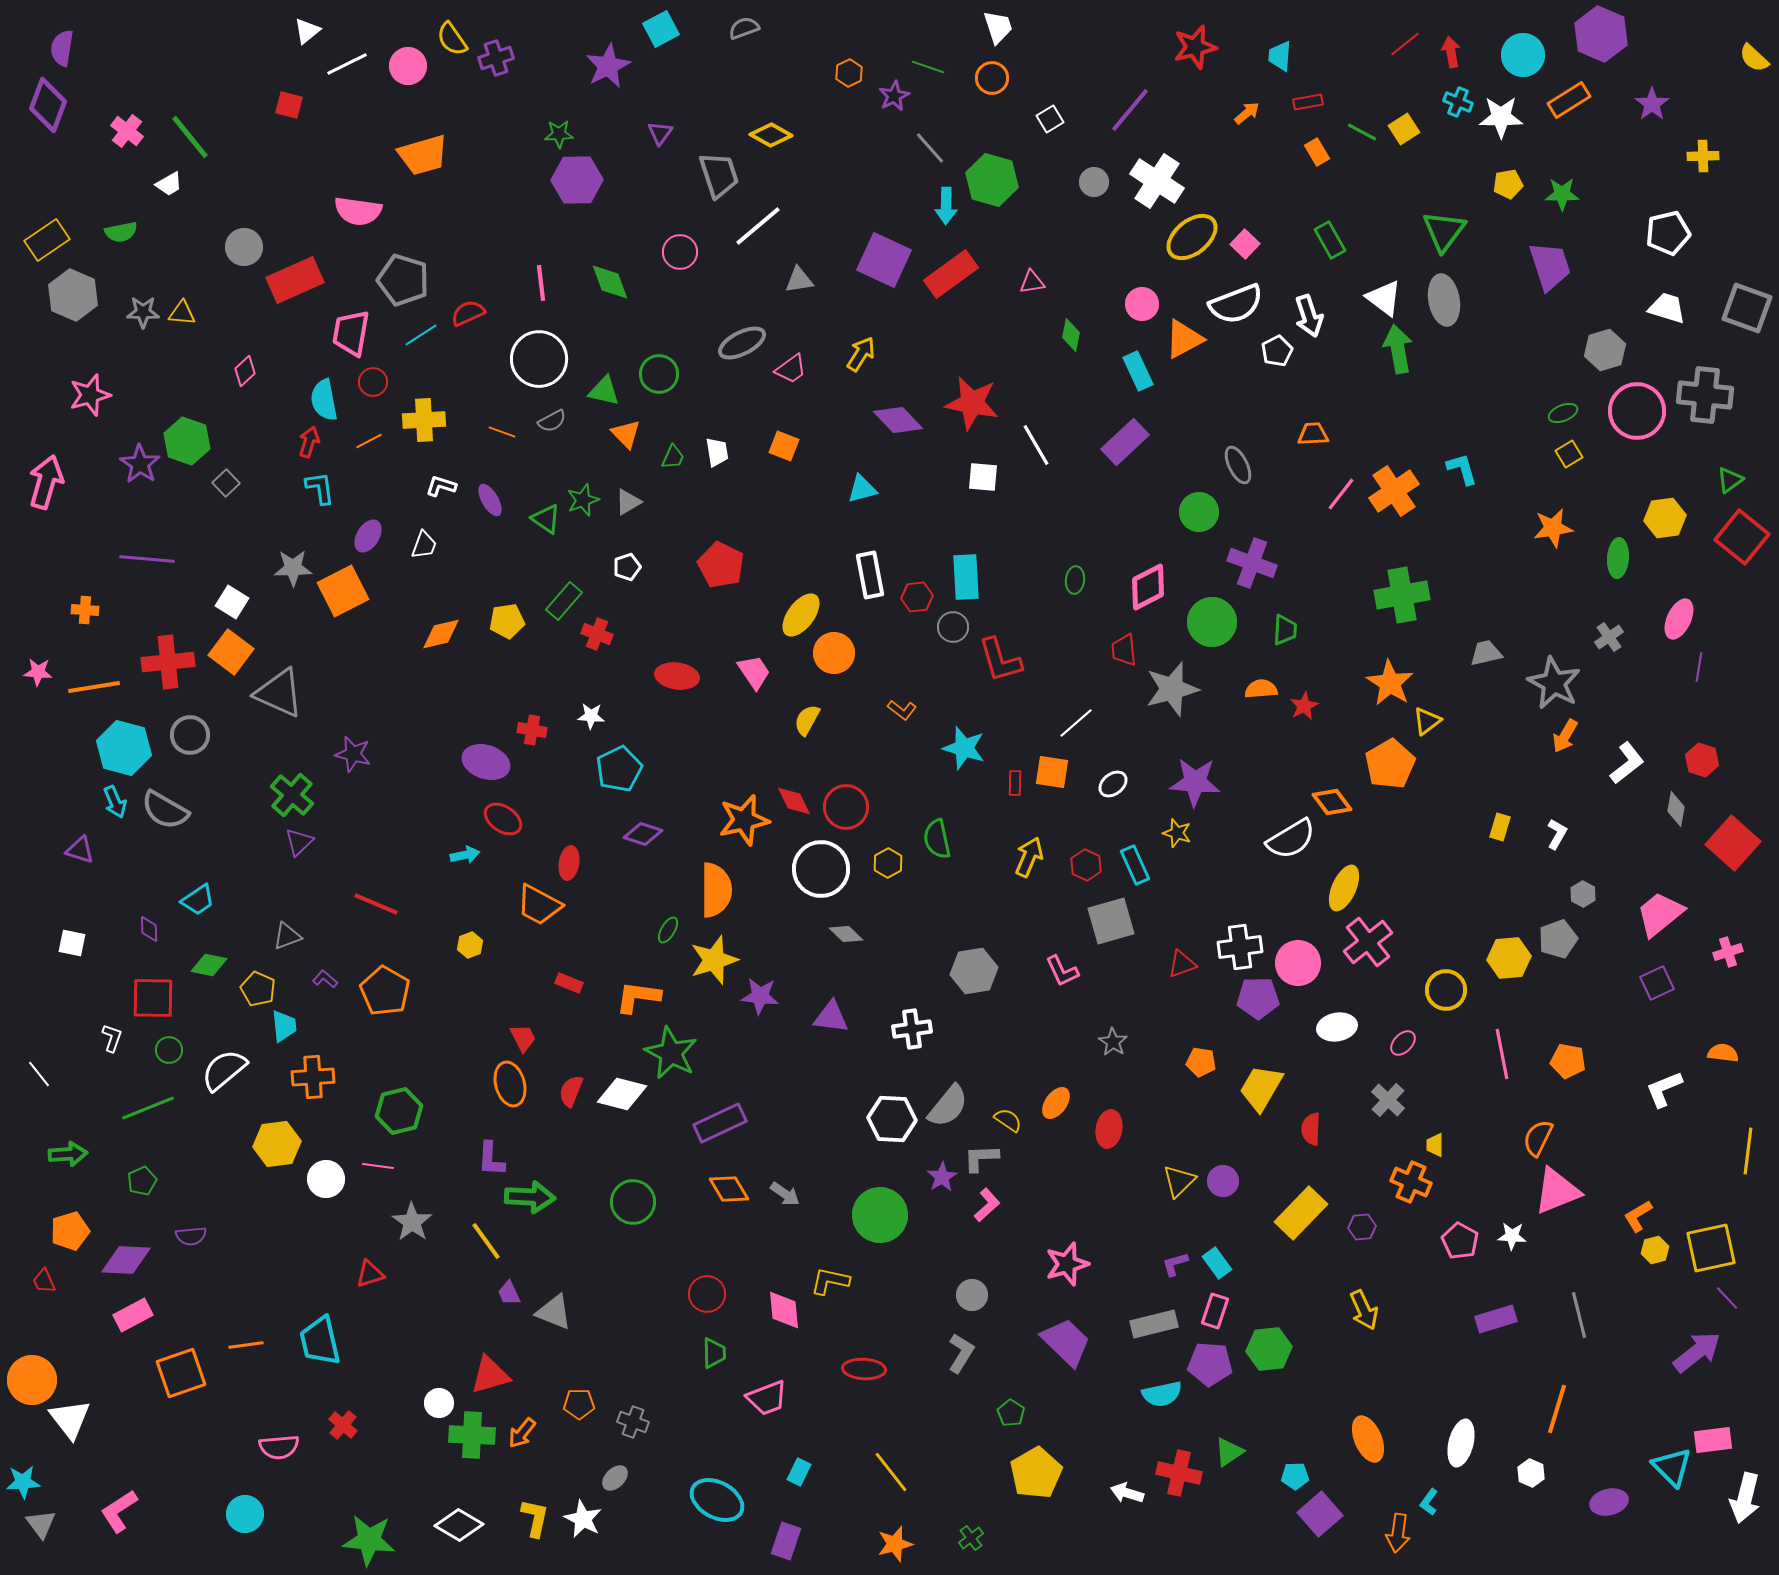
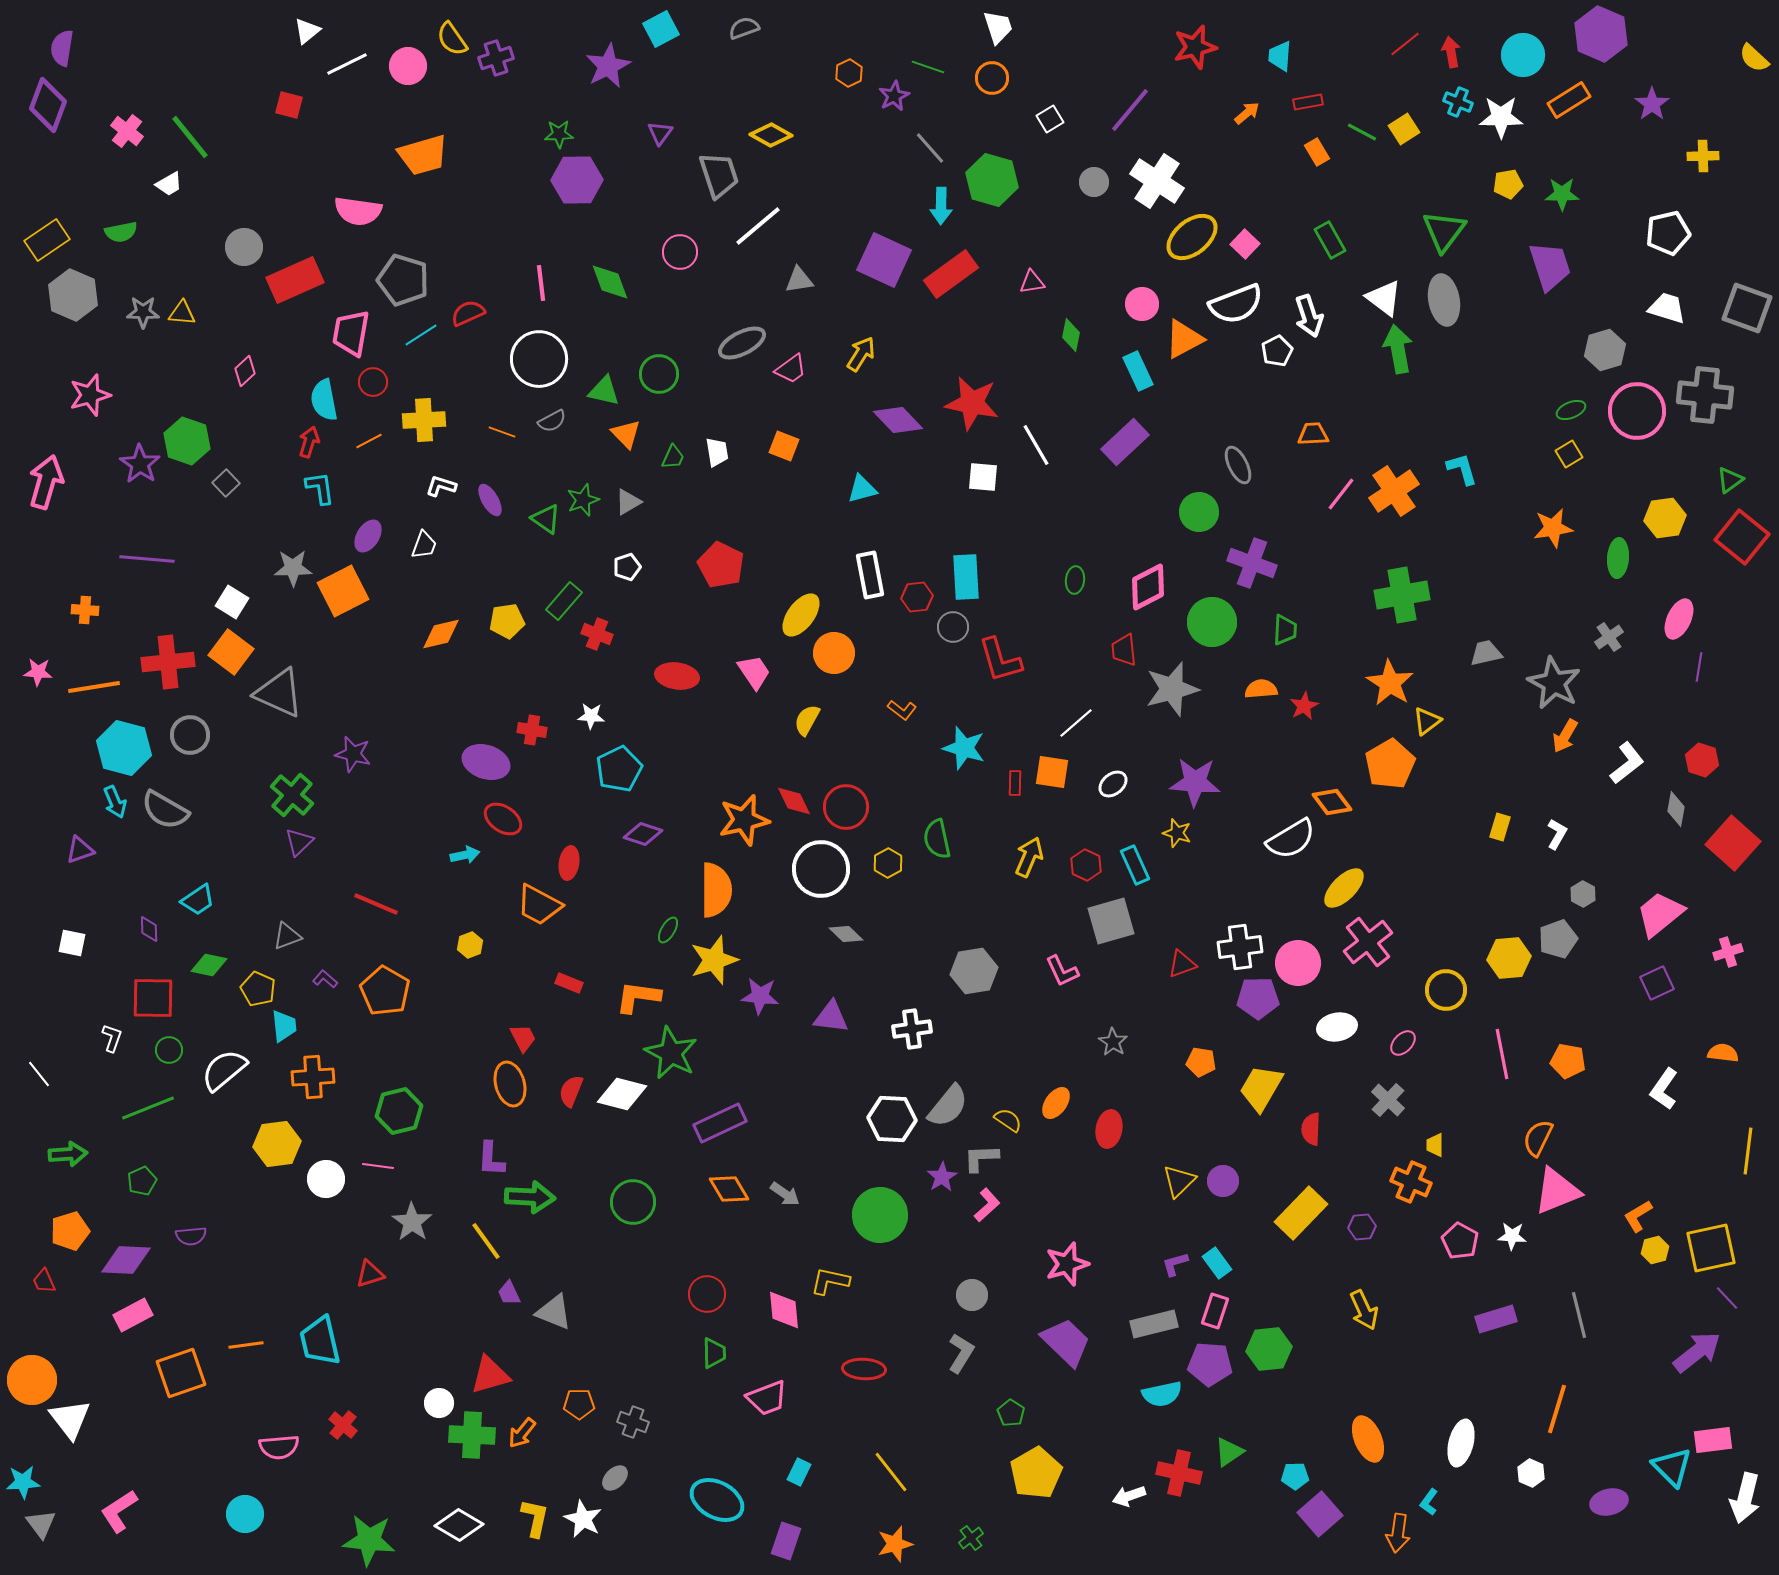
cyan arrow at (946, 206): moved 5 px left
green ellipse at (1563, 413): moved 8 px right, 3 px up
purple triangle at (80, 850): rotated 36 degrees counterclockwise
yellow ellipse at (1344, 888): rotated 21 degrees clockwise
white L-shape at (1664, 1089): rotated 33 degrees counterclockwise
white arrow at (1127, 1493): moved 2 px right, 3 px down; rotated 36 degrees counterclockwise
